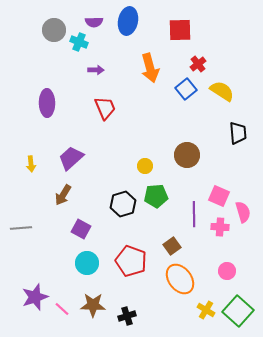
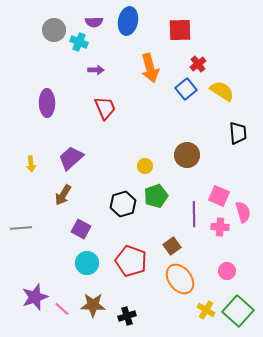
green pentagon: rotated 15 degrees counterclockwise
